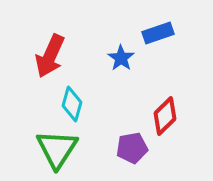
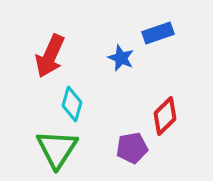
blue star: rotated 12 degrees counterclockwise
